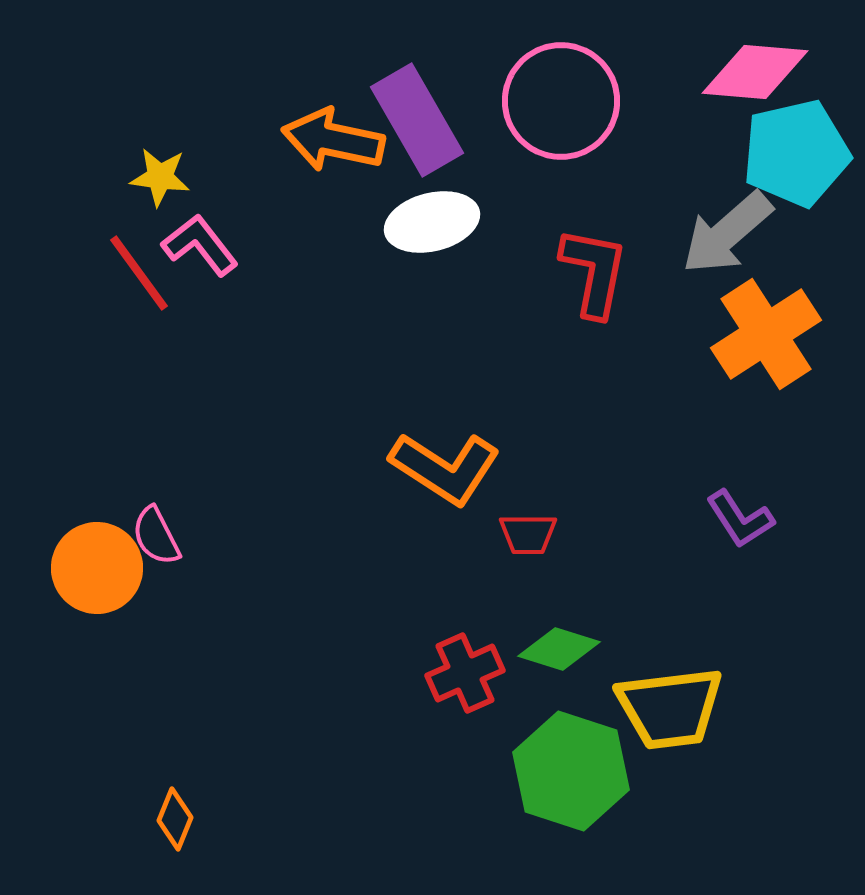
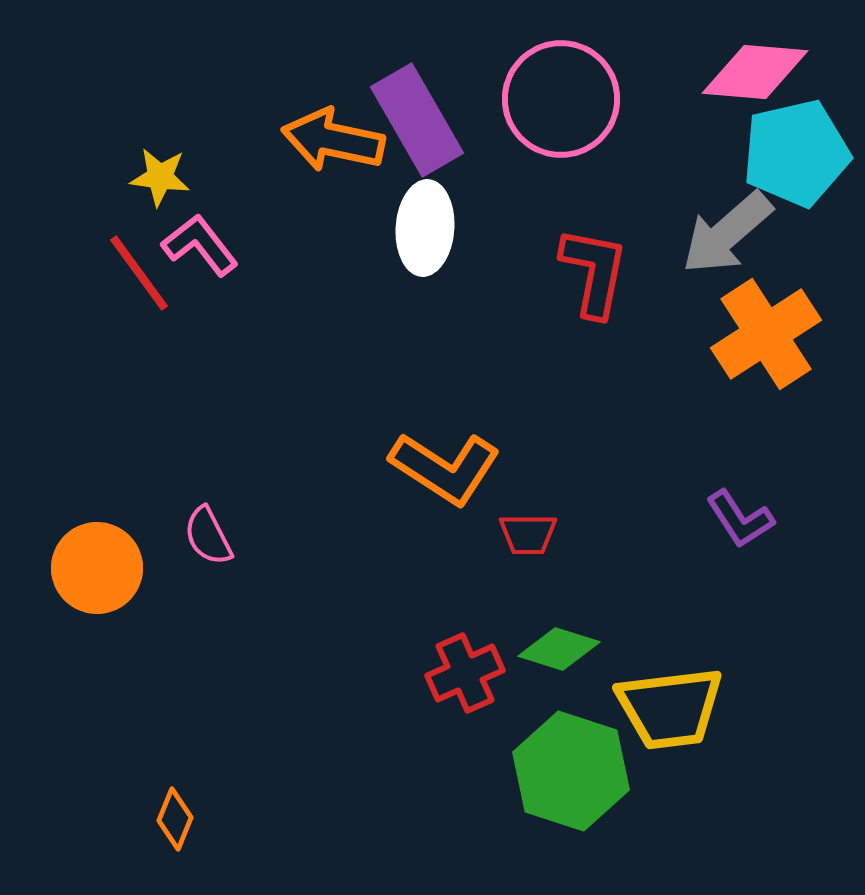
pink circle: moved 2 px up
white ellipse: moved 7 px left, 6 px down; rotated 72 degrees counterclockwise
pink semicircle: moved 52 px right
